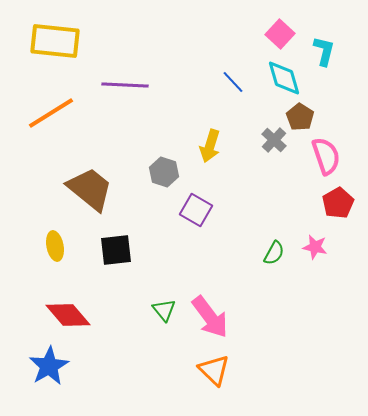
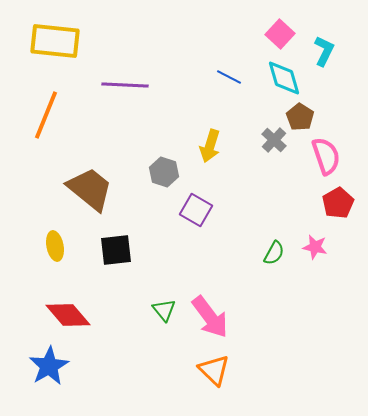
cyan L-shape: rotated 12 degrees clockwise
blue line: moved 4 px left, 5 px up; rotated 20 degrees counterclockwise
orange line: moved 5 px left, 2 px down; rotated 36 degrees counterclockwise
